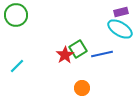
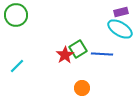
blue line: rotated 15 degrees clockwise
